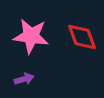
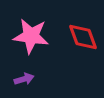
red diamond: moved 1 px right
